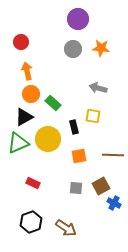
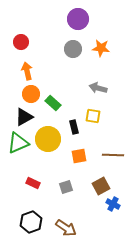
gray square: moved 10 px left, 1 px up; rotated 24 degrees counterclockwise
blue cross: moved 1 px left, 1 px down
